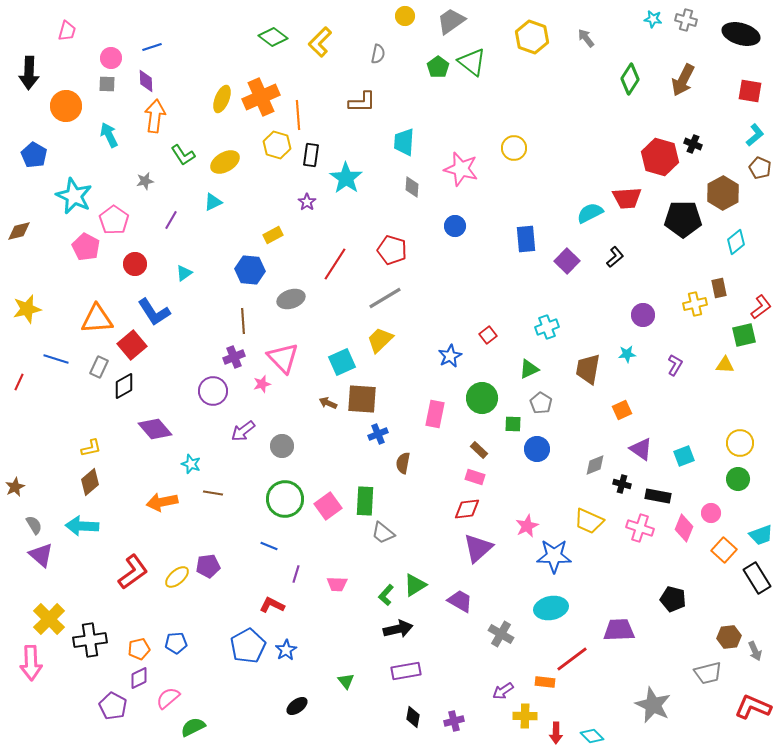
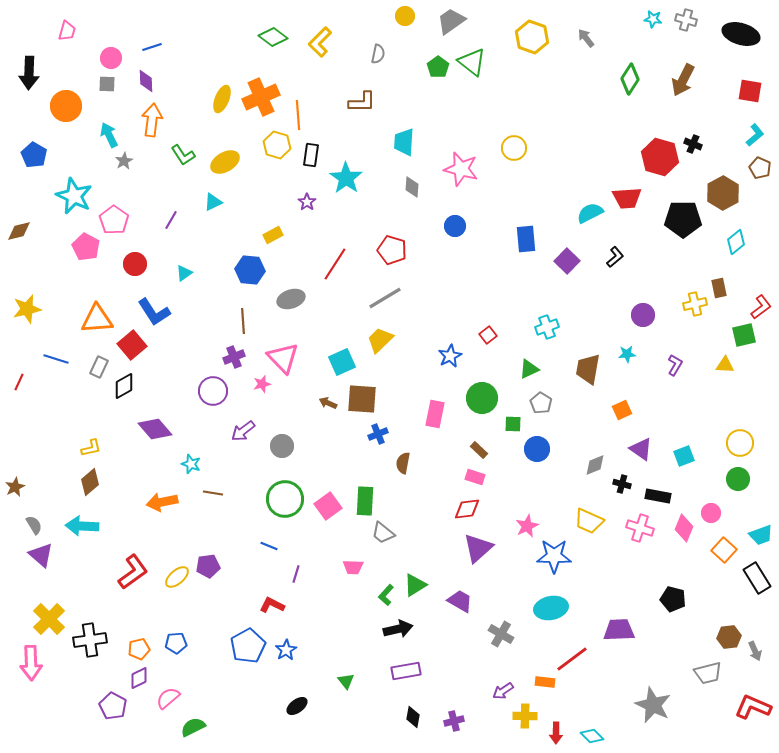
orange arrow at (155, 116): moved 3 px left, 4 px down
gray star at (145, 181): moved 21 px left, 20 px up; rotated 18 degrees counterclockwise
pink trapezoid at (337, 584): moved 16 px right, 17 px up
